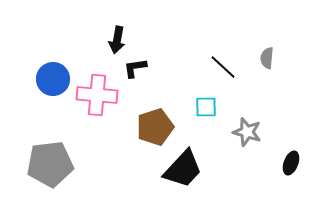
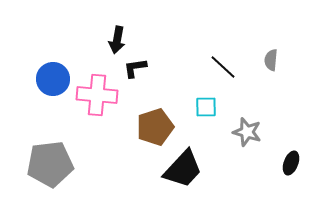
gray semicircle: moved 4 px right, 2 px down
